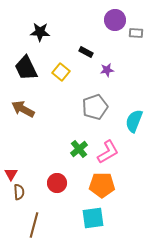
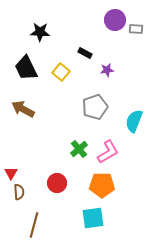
gray rectangle: moved 4 px up
black rectangle: moved 1 px left, 1 px down
red triangle: moved 1 px up
